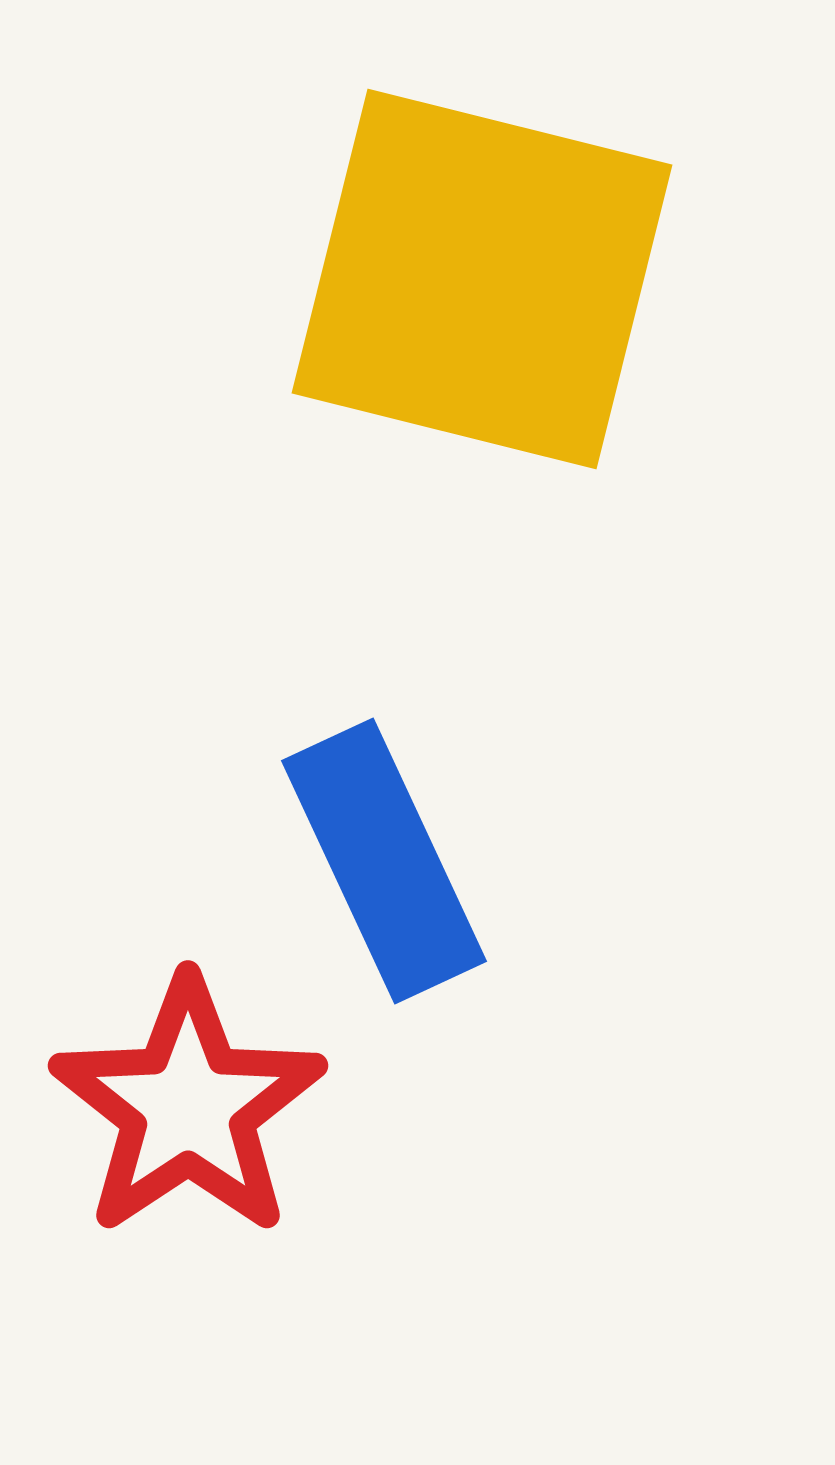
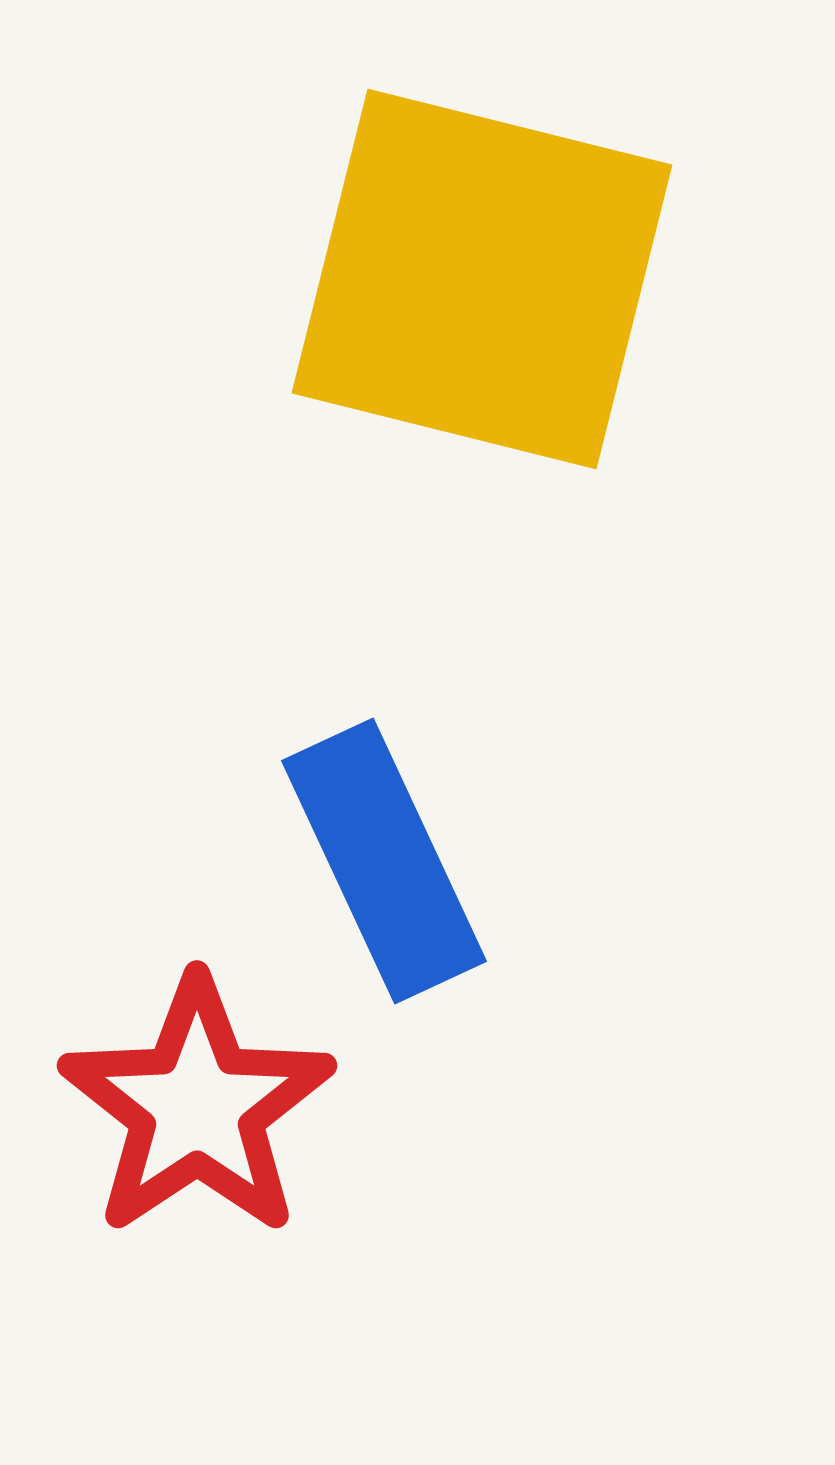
red star: moved 9 px right
